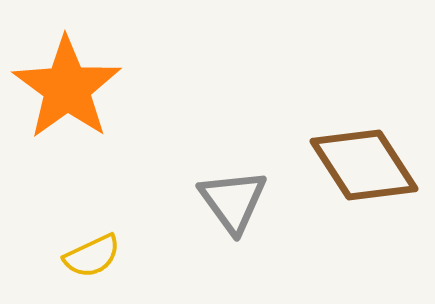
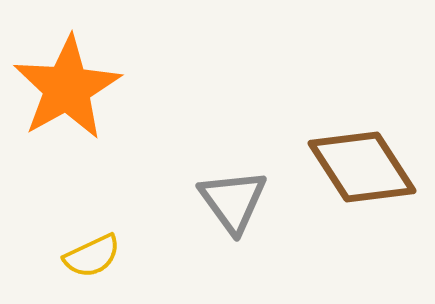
orange star: rotated 7 degrees clockwise
brown diamond: moved 2 px left, 2 px down
